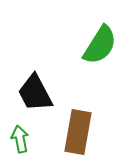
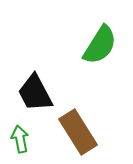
brown rectangle: rotated 42 degrees counterclockwise
